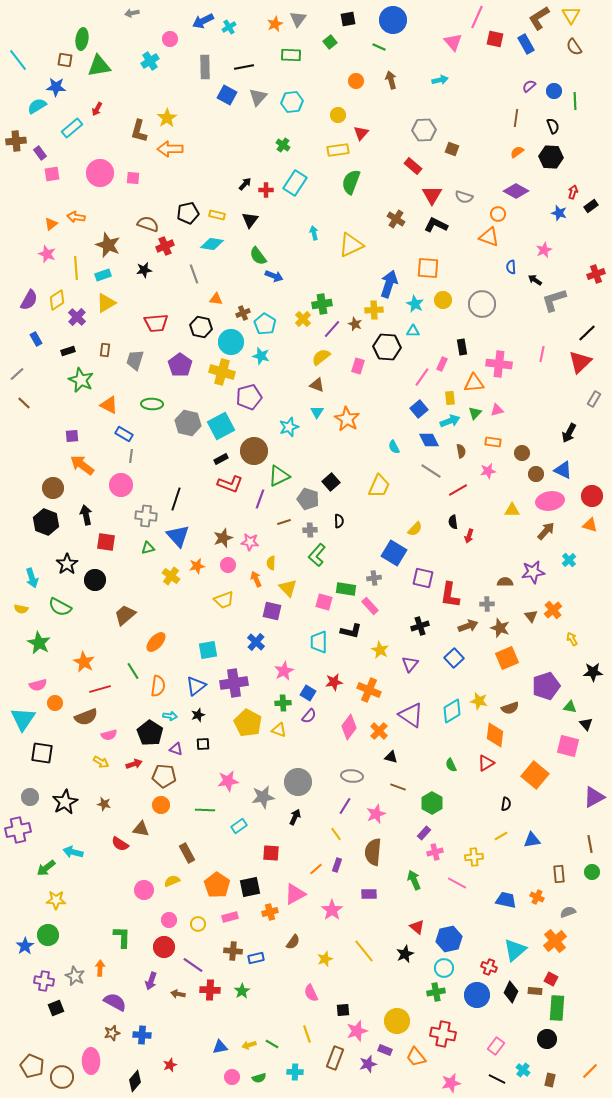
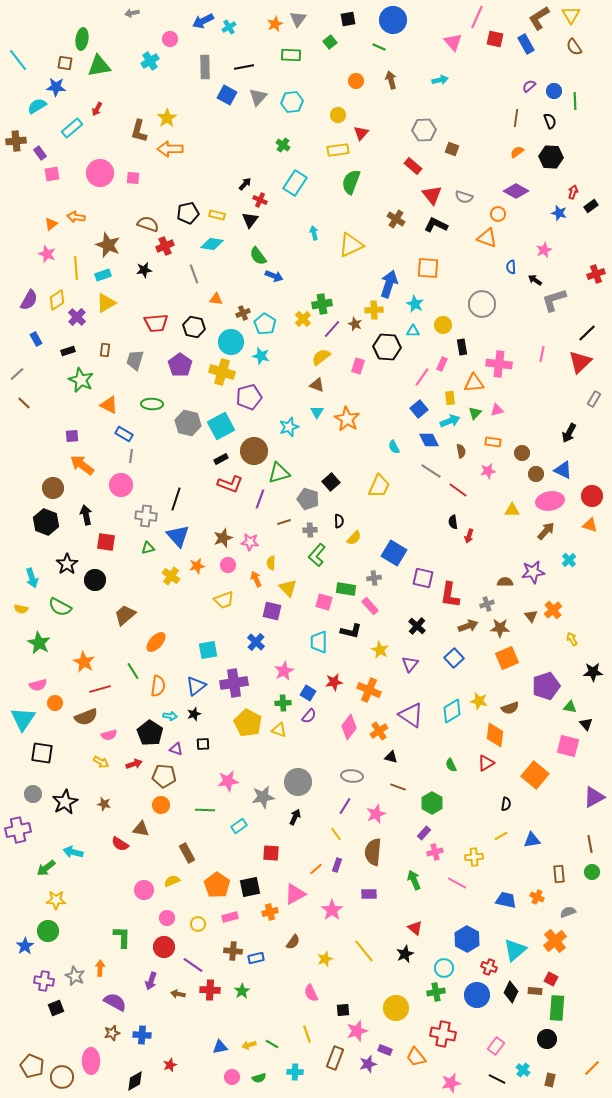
brown square at (65, 60): moved 3 px down
black semicircle at (553, 126): moved 3 px left, 5 px up
red cross at (266, 190): moved 6 px left, 10 px down; rotated 24 degrees clockwise
red triangle at (432, 195): rotated 10 degrees counterclockwise
orange triangle at (489, 237): moved 2 px left, 1 px down
yellow circle at (443, 300): moved 25 px down
black hexagon at (201, 327): moved 7 px left
green triangle at (279, 476): moved 3 px up; rotated 10 degrees clockwise
red line at (458, 490): rotated 66 degrees clockwise
yellow semicircle at (415, 529): moved 61 px left, 9 px down
gray cross at (487, 604): rotated 16 degrees counterclockwise
black cross at (420, 626): moved 3 px left; rotated 30 degrees counterclockwise
brown star at (500, 628): rotated 18 degrees counterclockwise
black star at (198, 715): moved 4 px left, 1 px up
orange cross at (379, 731): rotated 12 degrees clockwise
gray circle at (30, 797): moved 3 px right, 3 px up
pink circle at (169, 920): moved 2 px left, 2 px up
red triangle at (417, 927): moved 2 px left, 1 px down
green circle at (48, 935): moved 4 px up
blue hexagon at (449, 939): moved 18 px right; rotated 20 degrees counterclockwise
yellow circle at (397, 1021): moved 1 px left, 13 px up
orange line at (590, 1071): moved 2 px right, 3 px up
black diamond at (135, 1081): rotated 20 degrees clockwise
